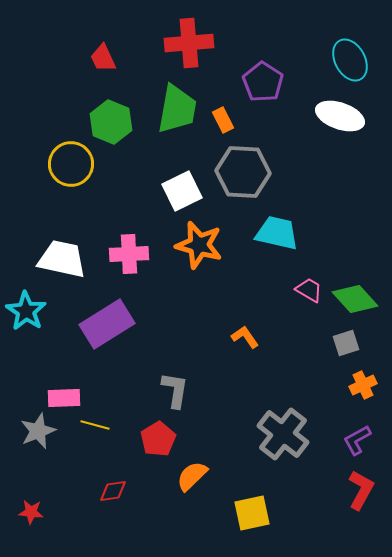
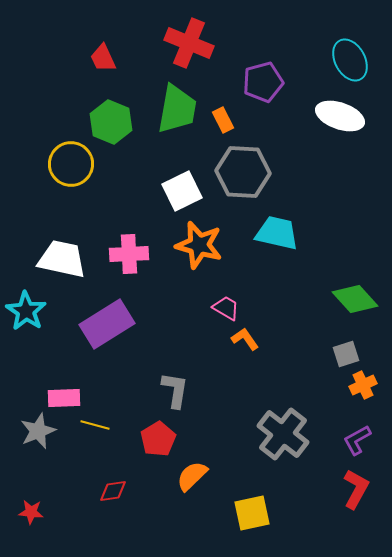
red cross: rotated 27 degrees clockwise
purple pentagon: rotated 24 degrees clockwise
pink trapezoid: moved 83 px left, 18 px down
orange L-shape: moved 2 px down
gray square: moved 11 px down
red L-shape: moved 5 px left, 1 px up
